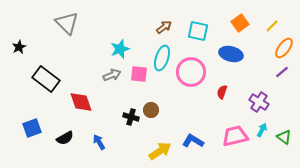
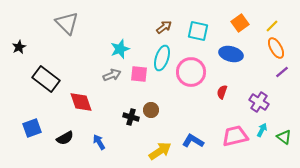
orange ellipse: moved 8 px left; rotated 65 degrees counterclockwise
